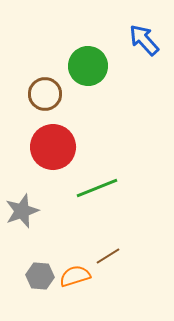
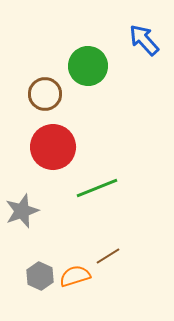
gray hexagon: rotated 20 degrees clockwise
